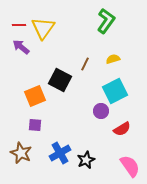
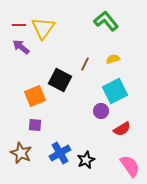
green L-shape: rotated 75 degrees counterclockwise
